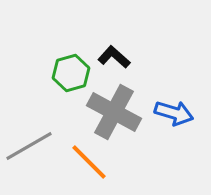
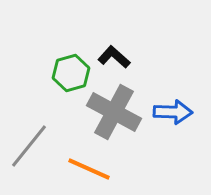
blue arrow: moved 1 px left, 1 px up; rotated 15 degrees counterclockwise
gray line: rotated 21 degrees counterclockwise
orange line: moved 7 px down; rotated 21 degrees counterclockwise
